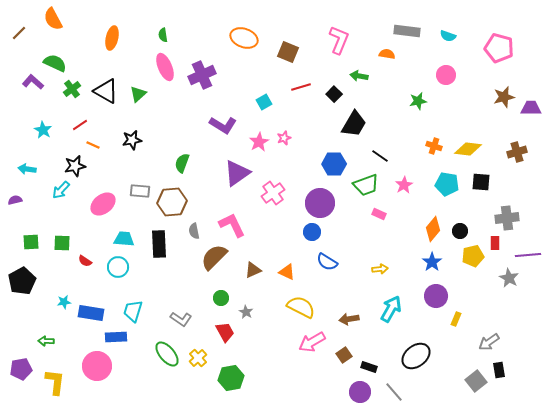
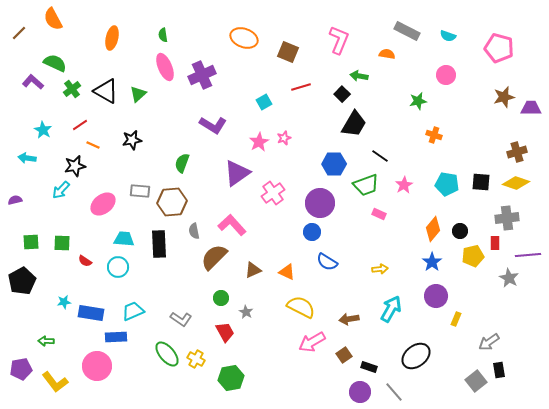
gray rectangle at (407, 31): rotated 20 degrees clockwise
black square at (334, 94): moved 8 px right
purple L-shape at (223, 125): moved 10 px left
orange cross at (434, 146): moved 11 px up
yellow diamond at (468, 149): moved 48 px right, 34 px down; rotated 12 degrees clockwise
cyan arrow at (27, 169): moved 11 px up
pink L-shape at (232, 225): rotated 16 degrees counterclockwise
cyan trapezoid at (133, 311): rotated 50 degrees clockwise
yellow cross at (198, 358): moved 2 px left, 1 px down; rotated 18 degrees counterclockwise
yellow L-shape at (55, 382): rotated 136 degrees clockwise
